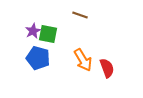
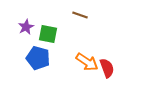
purple star: moved 7 px left, 4 px up
orange arrow: moved 4 px right, 2 px down; rotated 25 degrees counterclockwise
